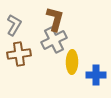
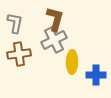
gray L-shape: moved 1 px right, 2 px up; rotated 20 degrees counterclockwise
